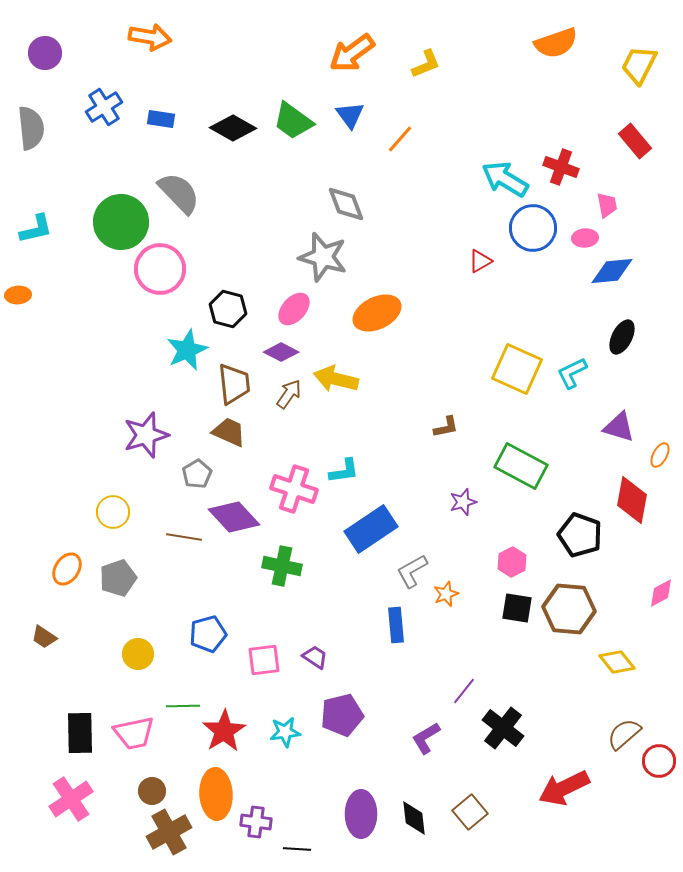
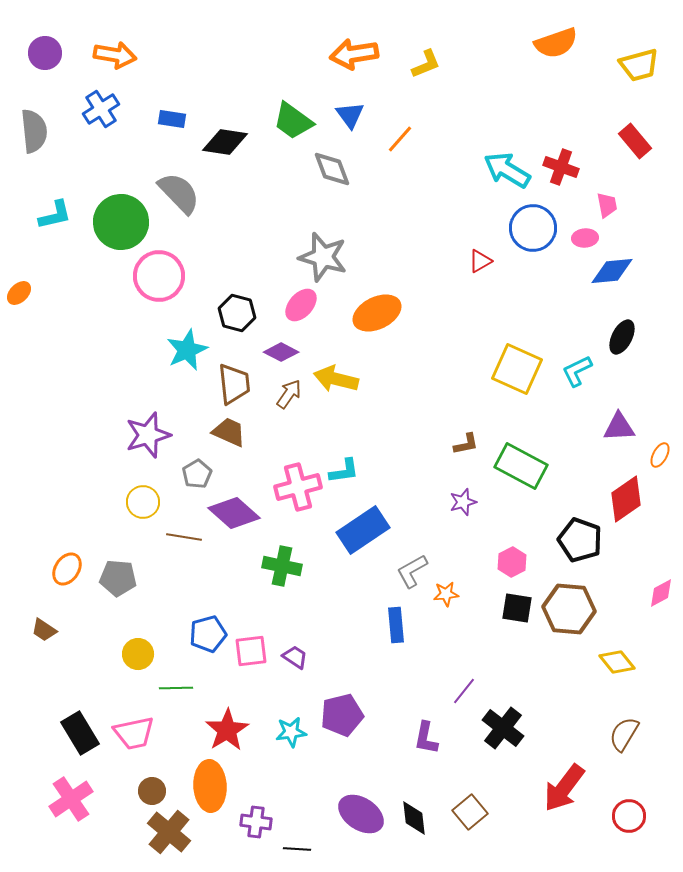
orange arrow at (150, 37): moved 35 px left, 18 px down
orange arrow at (352, 53): moved 2 px right, 1 px down; rotated 27 degrees clockwise
yellow trapezoid at (639, 65): rotated 132 degrees counterclockwise
blue cross at (104, 107): moved 3 px left, 2 px down
blue rectangle at (161, 119): moved 11 px right
gray semicircle at (31, 128): moved 3 px right, 3 px down
black diamond at (233, 128): moved 8 px left, 14 px down; rotated 21 degrees counterclockwise
cyan arrow at (505, 179): moved 2 px right, 9 px up
gray diamond at (346, 204): moved 14 px left, 35 px up
cyan L-shape at (36, 229): moved 19 px right, 14 px up
pink circle at (160, 269): moved 1 px left, 7 px down
orange ellipse at (18, 295): moved 1 px right, 2 px up; rotated 40 degrees counterclockwise
black hexagon at (228, 309): moved 9 px right, 4 px down
pink ellipse at (294, 309): moved 7 px right, 4 px up
cyan L-shape at (572, 373): moved 5 px right, 2 px up
brown L-shape at (446, 427): moved 20 px right, 17 px down
purple triangle at (619, 427): rotated 20 degrees counterclockwise
purple star at (146, 435): moved 2 px right
pink cross at (294, 489): moved 4 px right, 2 px up; rotated 33 degrees counterclockwise
red diamond at (632, 500): moved 6 px left, 1 px up; rotated 45 degrees clockwise
yellow circle at (113, 512): moved 30 px right, 10 px up
purple diamond at (234, 517): moved 4 px up; rotated 6 degrees counterclockwise
blue rectangle at (371, 529): moved 8 px left, 1 px down
black pentagon at (580, 535): moved 5 px down
gray pentagon at (118, 578): rotated 24 degrees clockwise
orange star at (446, 594): rotated 15 degrees clockwise
brown trapezoid at (44, 637): moved 7 px up
purple trapezoid at (315, 657): moved 20 px left
pink square at (264, 660): moved 13 px left, 9 px up
green line at (183, 706): moved 7 px left, 18 px up
red star at (224, 731): moved 3 px right, 1 px up
cyan star at (285, 732): moved 6 px right
black rectangle at (80, 733): rotated 30 degrees counterclockwise
brown semicircle at (624, 734): rotated 18 degrees counterclockwise
purple L-shape at (426, 738): rotated 48 degrees counterclockwise
red circle at (659, 761): moved 30 px left, 55 px down
red arrow at (564, 788): rotated 27 degrees counterclockwise
orange ellipse at (216, 794): moved 6 px left, 8 px up
purple ellipse at (361, 814): rotated 57 degrees counterclockwise
brown cross at (169, 832): rotated 21 degrees counterclockwise
